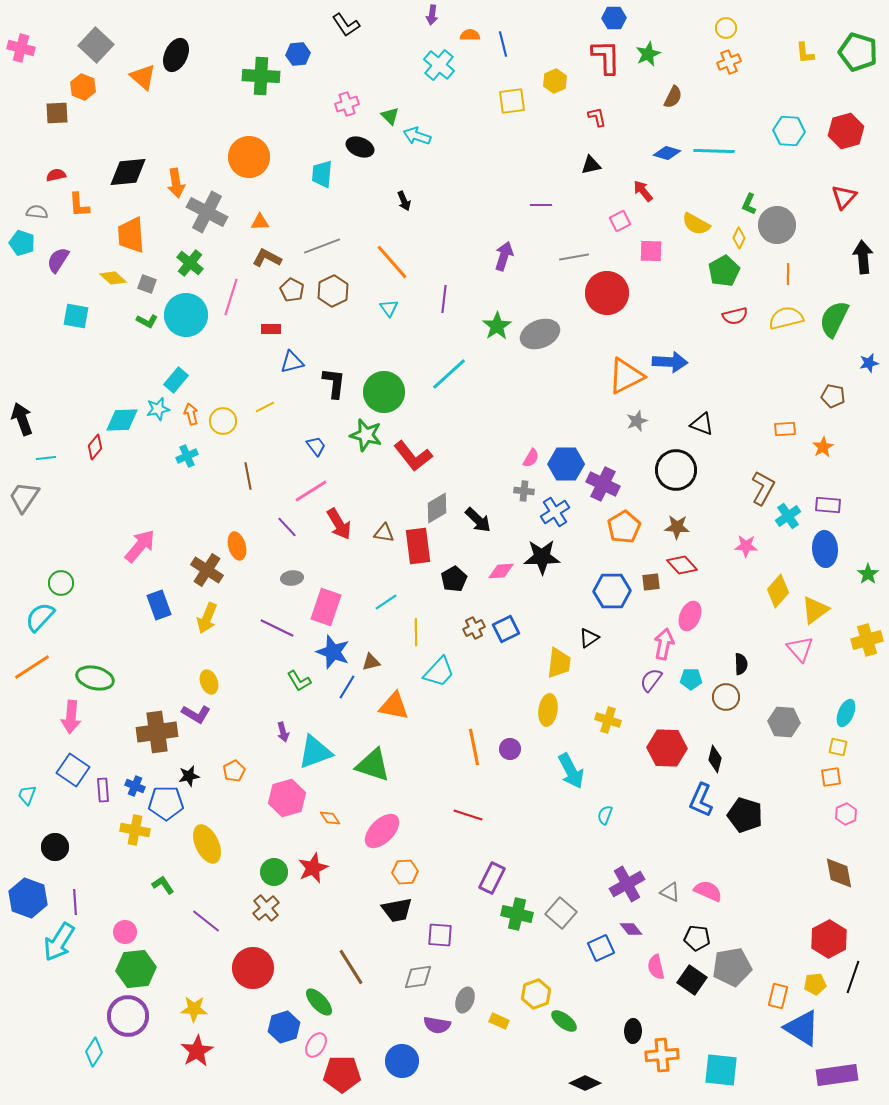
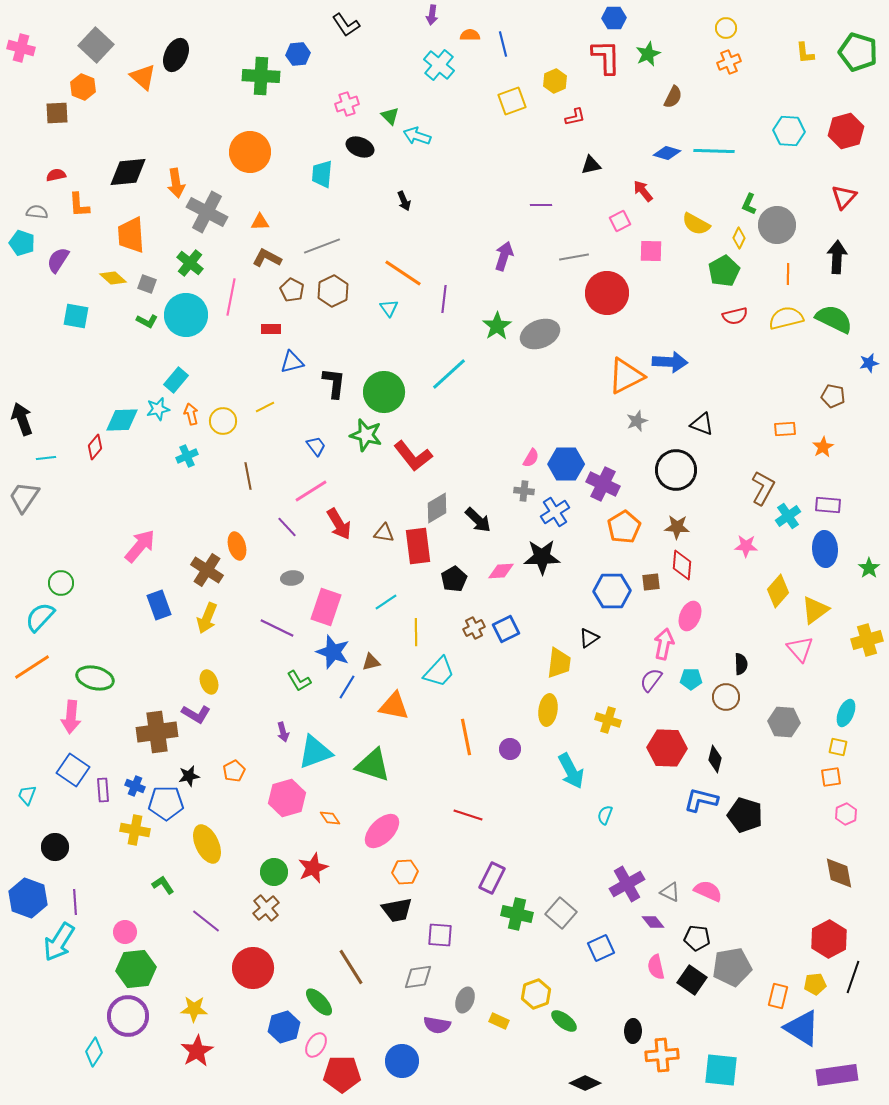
yellow square at (512, 101): rotated 12 degrees counterclockwise
red L-shape at (597, 117): moved 22 px left; rotated 90 degrees clockwise
orange circle at (249, 157): moved 1 px right, 5 px up
black arrow at (863, 257): moved 26 px left; rotated 8 degrees clockwise
orange line at (392, 262): moved 11 px right, 11 px down; rotated 15 degrees counterclockwise
pink line at (231, 297): rotated 6 degrees counterclockwise
green semicircle at (834, 319): rotated 90 degrees clockwise
red diamond at (682, 565): rotated 48 degrees clockwise
green star at (868, 574): moved 1 px right, 6 px up
orange line at (474, 747): moved 8 px left, 10 px up
blue L-shape at (701, 800): rotated 80 degrees clockwise
purple diamond at (631, 929): moved 22 px right, 7 px up
